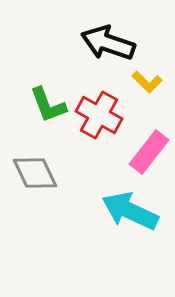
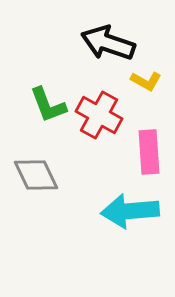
yellow L-shape: moved 1 px left, 1 px up; rotated 16 degrees counterclockwise
pink rectangle: rotated 42 degrees counterclockwise
gray diamond: moved 1 px right, 2 px down
cyan arrow: rotated 30 degrees counterclockwise
